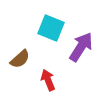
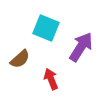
cyan square: moved 5 px left
red arrow: moved 3 px right, 1 px up
